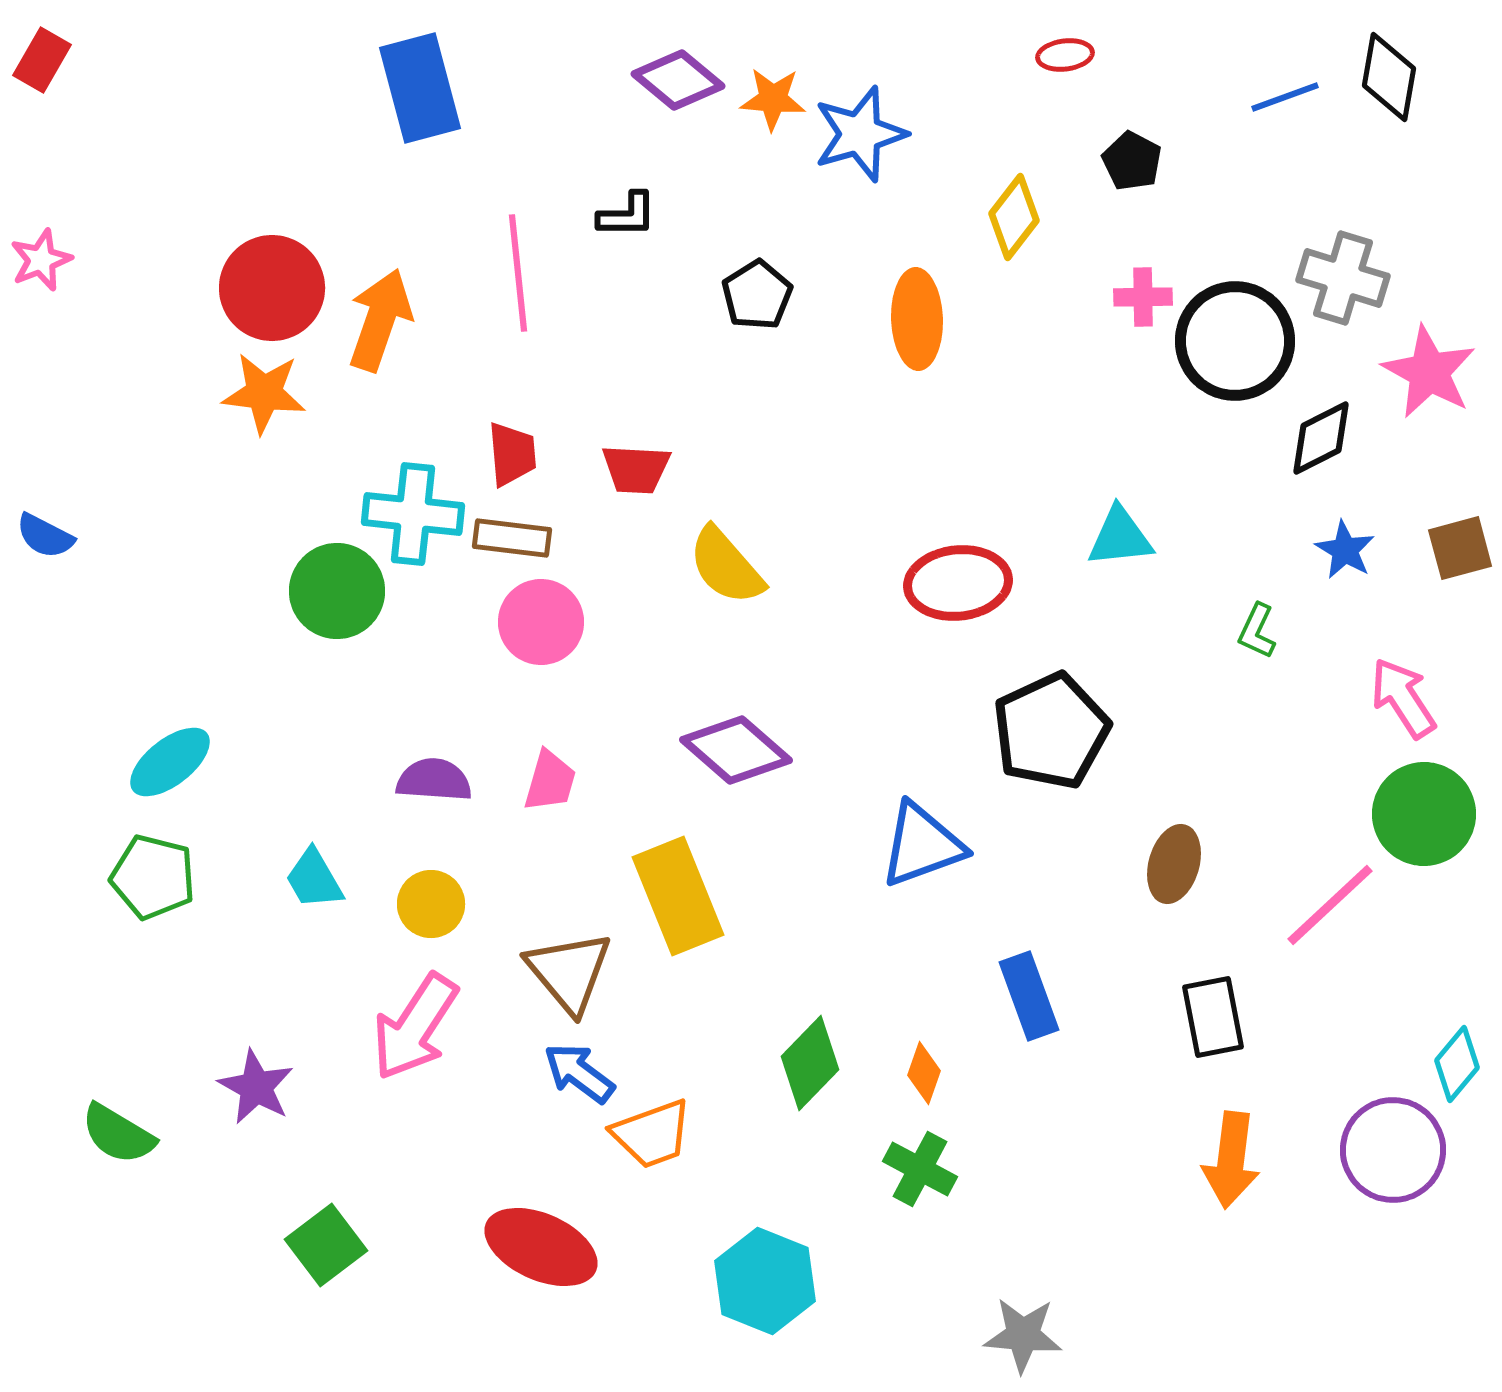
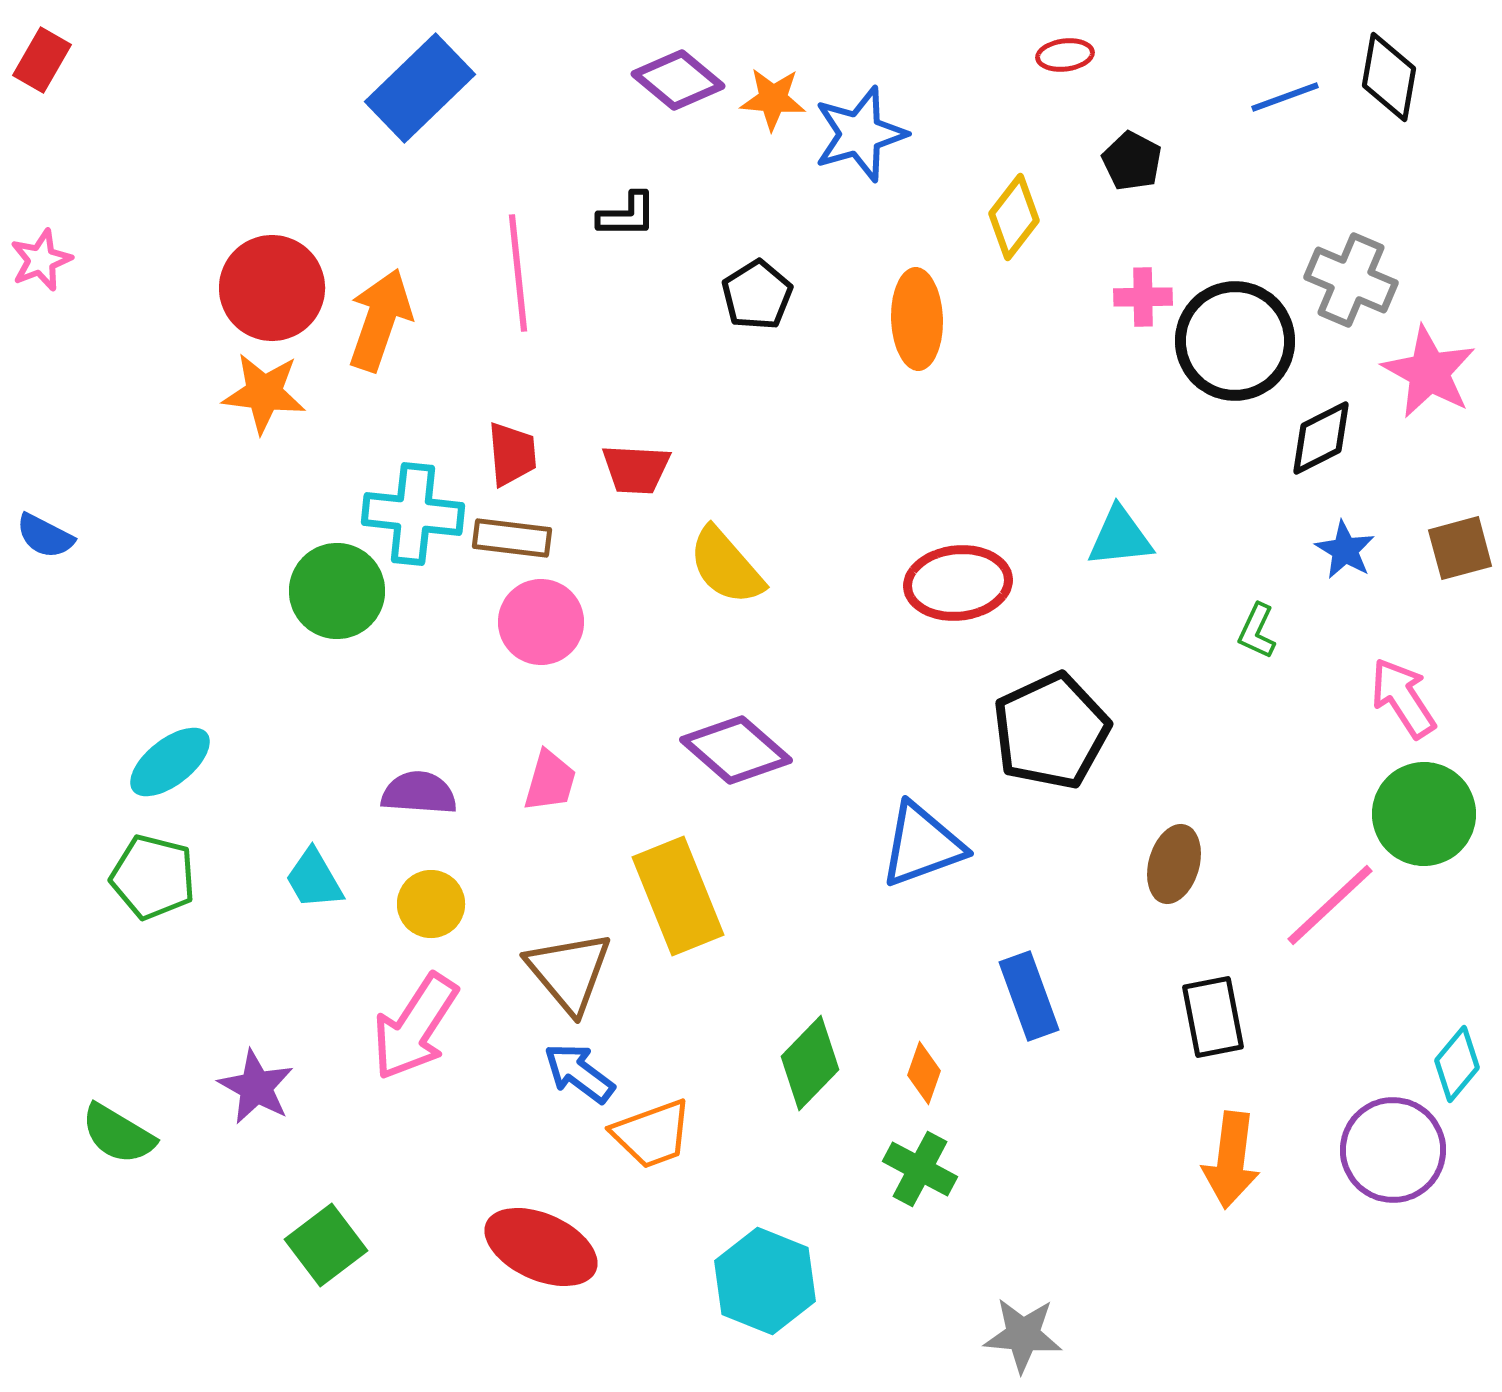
blue rectangle at (420, 88): rotated 61 degrees clockwise
gray cross at (1343, 278): moved 8 px right, 2 px down; rotated 6 degrees clockwise
purple semicircle at (434, 780): moved 15 px left, 13 px down
